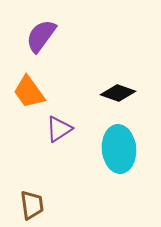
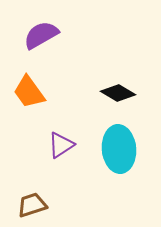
purple semicircle: moved 1 px up; rotated 24 degrees clockwise
black diamond: rotated 12 degrees clockwise
purple triangle: moved 2 px right, 16 px down
brown trapezoid: rotated 100 degrees counterclockwise
